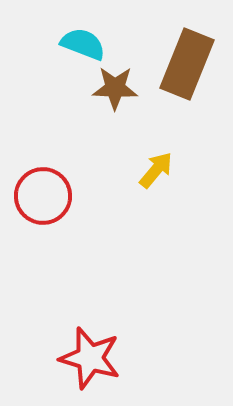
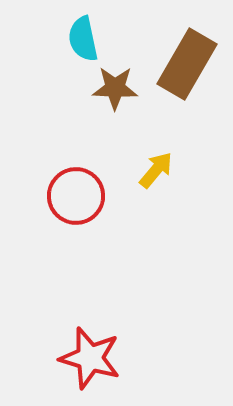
cyan semicircle: moved 5 px up; rotated 123 degrees counterclockwise
brown rectangle: rotated 8 degrees clockwise
red circle: moved 33 px right
